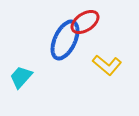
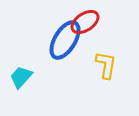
blue ellipse: rotated 6 degrees clockwise
yellow L-shape: moved 1 px left; rotated 120 degrees counterclockwise
